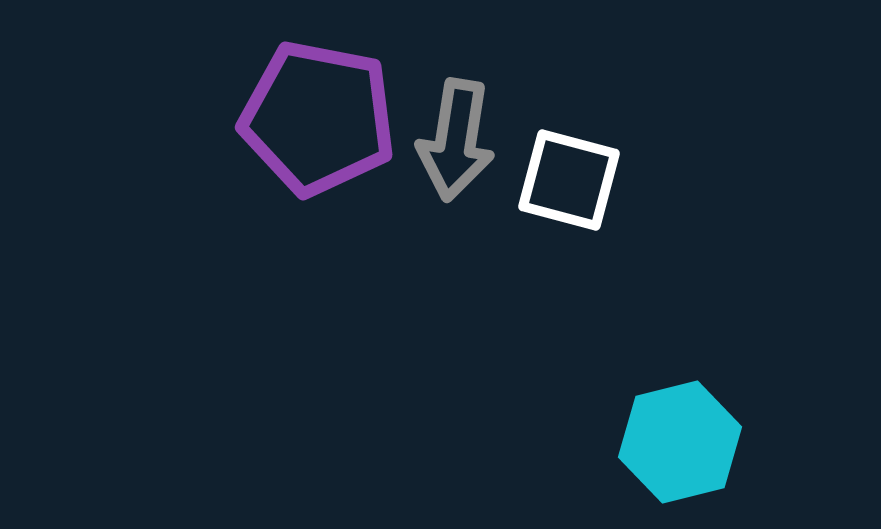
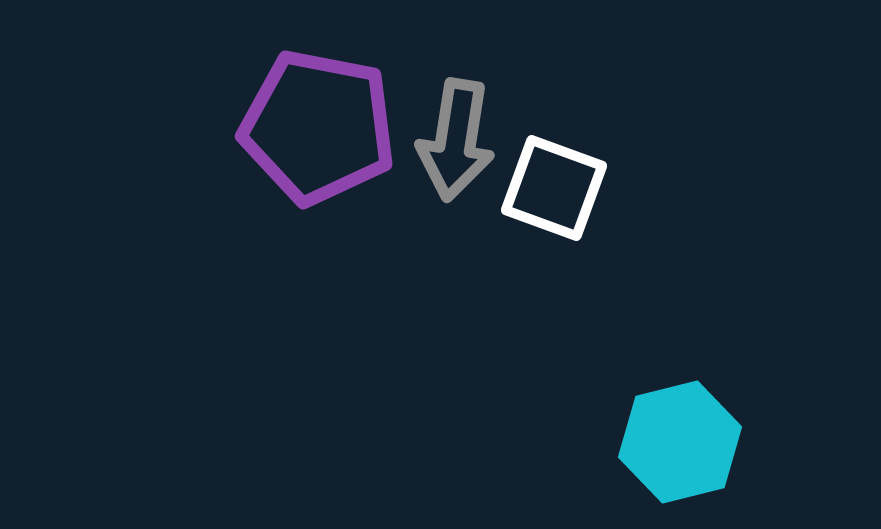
purple pentagon: moved 9 px down
white square: moved 15 px left, 8 px down; rotated 5 degrees clockwise
